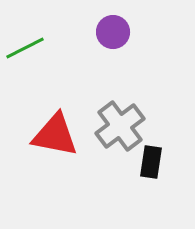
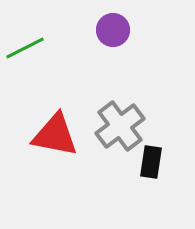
purple circle: moved 2 px up
